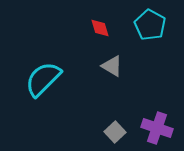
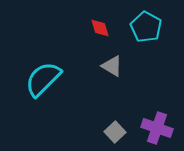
cyan pentagon: moved 4 px left, 2 px down
